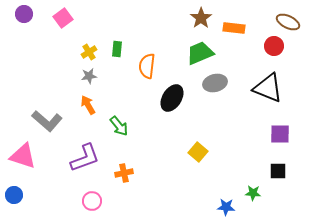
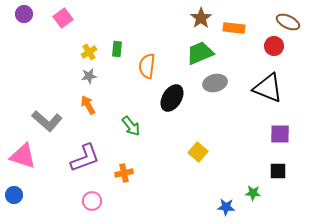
green arrow: moved 12 px right
